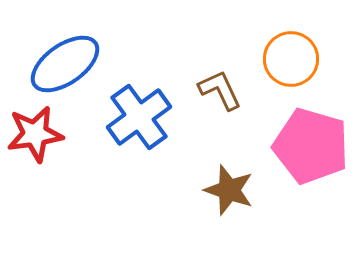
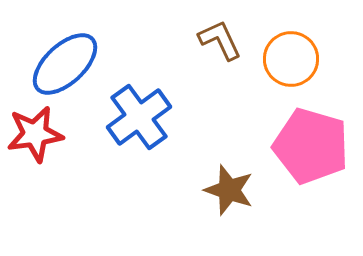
blue ellipse: rotated 8 degrees counterclockwise
brown L-shape: moved 50 px up
